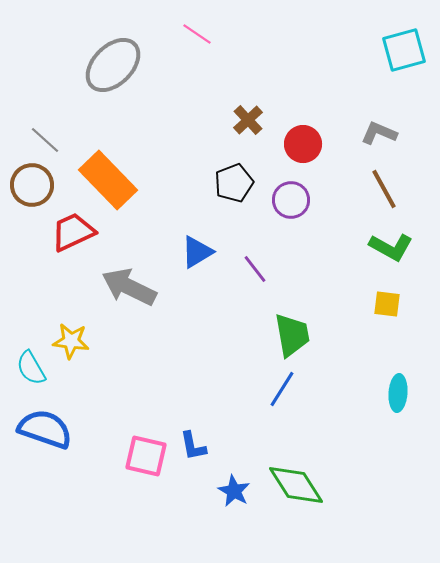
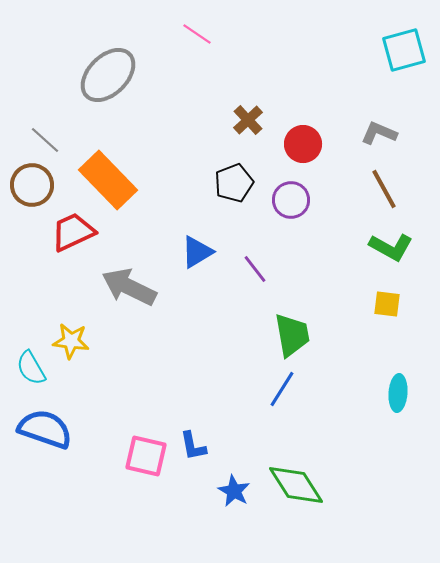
gray ellipse: moved 5 px left, 10 px down
